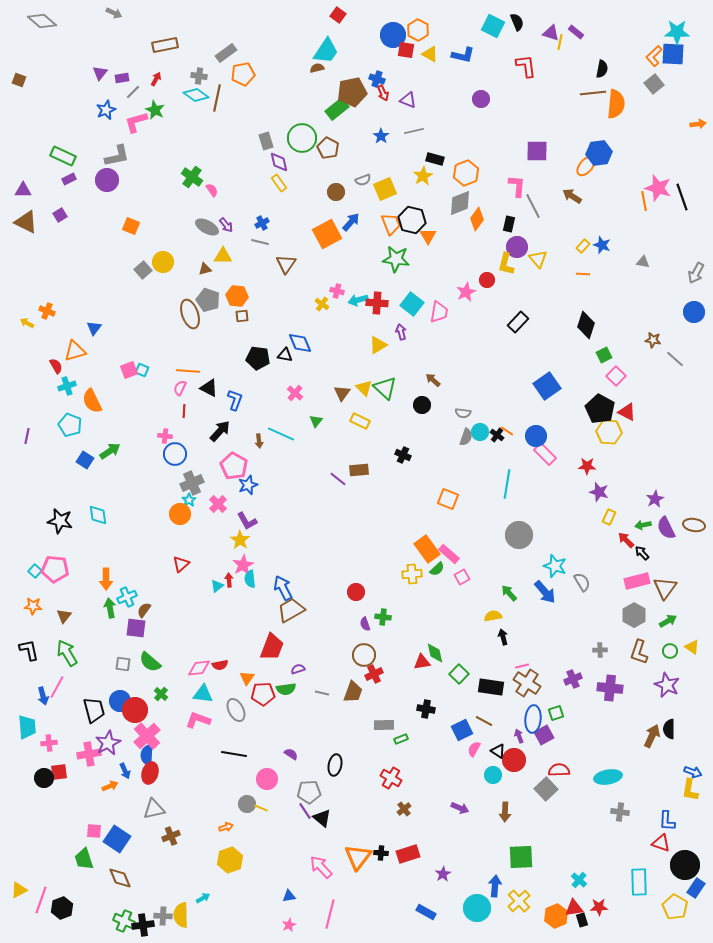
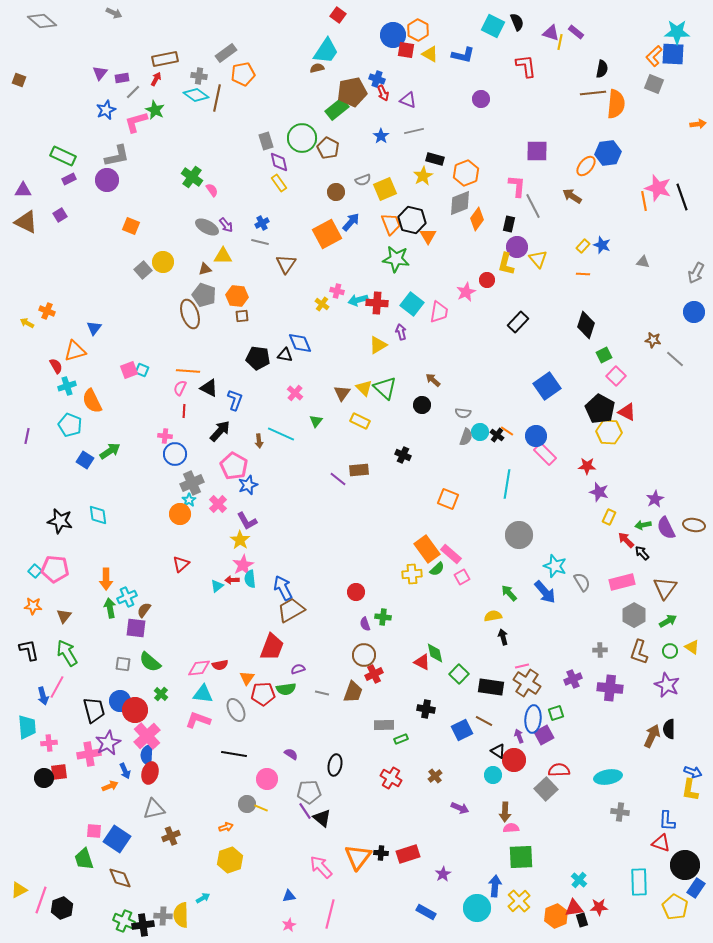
brown rectangle at (165, 45): moved 14 px down
gray square at (654, 84): rotated 30 degrees counterclockwise
blue hexagon at (599, 153): moved 9 px right
gray pentagon at (208, 300): moved 4 px left, 5 px up
pink rectangle at (449, 554): moved 2 px right
red arrow at (229, 580): moved 3 px right; rotated 88 degrees counterclockwise
pink rectangle at (637, 581): moved 15 px left, 1 px down
red triangle at (422, 662): rotated 36 degrees clockwise
pink semicircle at (474, 749): moved 37 px right, 79 px down; rotated 56 degrees clockwise
brown cross at (404, 809): moved 31 px right, 33 px up
